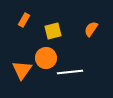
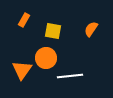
yellow square: rotated 24 degrees clockwise
white line: moved 4 px down
